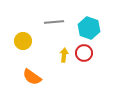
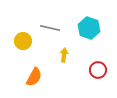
gray line: moved 4 px left, 6 px down; rotated 18 degrees clockwise
red circle: moved 14 px right, 17 px down
orange semicircle: moved 2 px right; rotated 96 degrees counterclockwise
